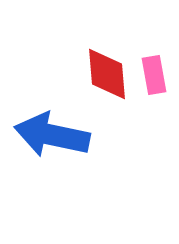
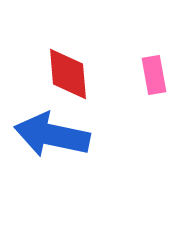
red diamond: moved 39 px left
